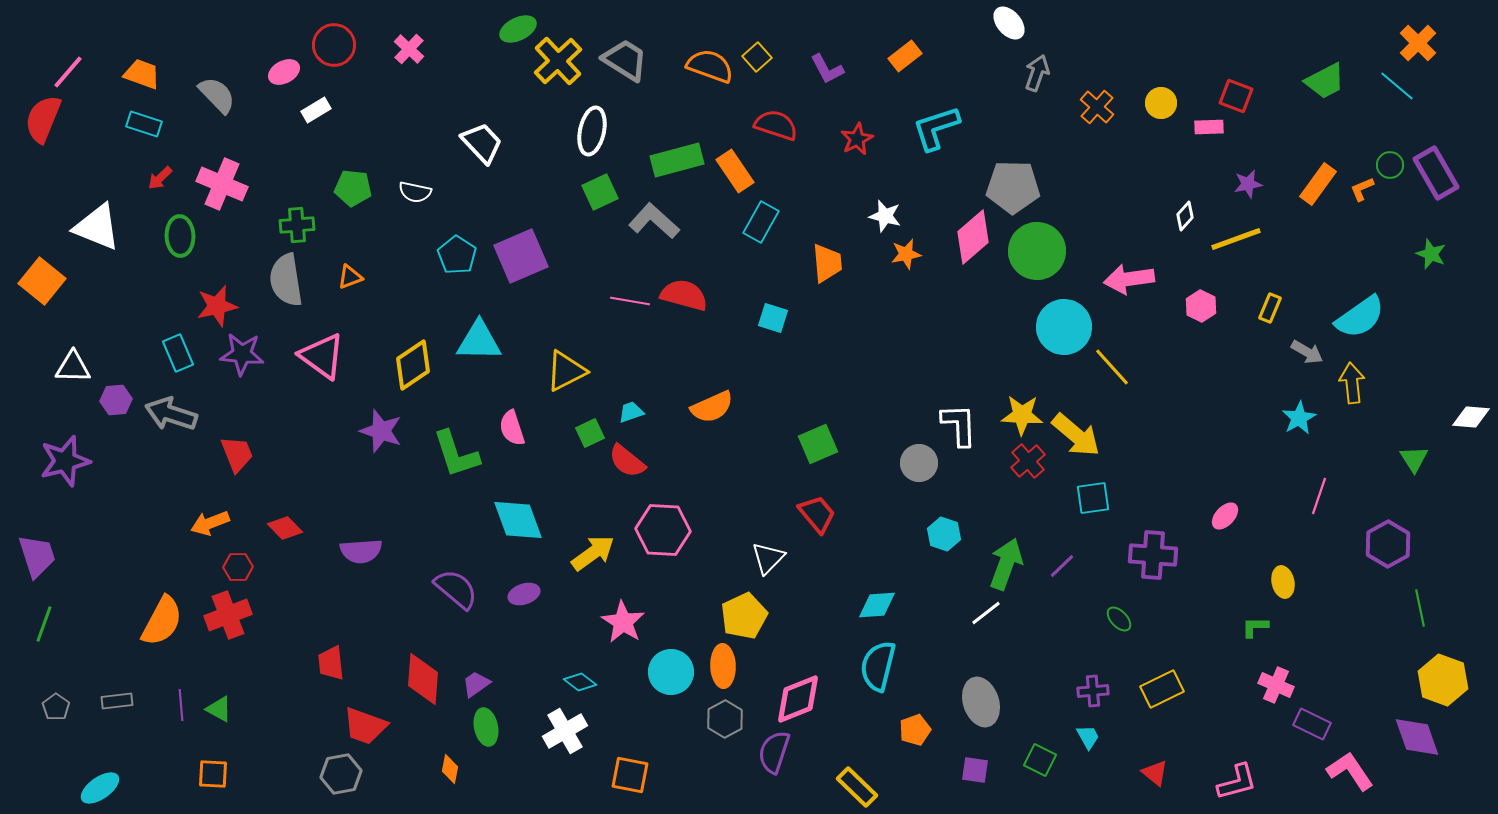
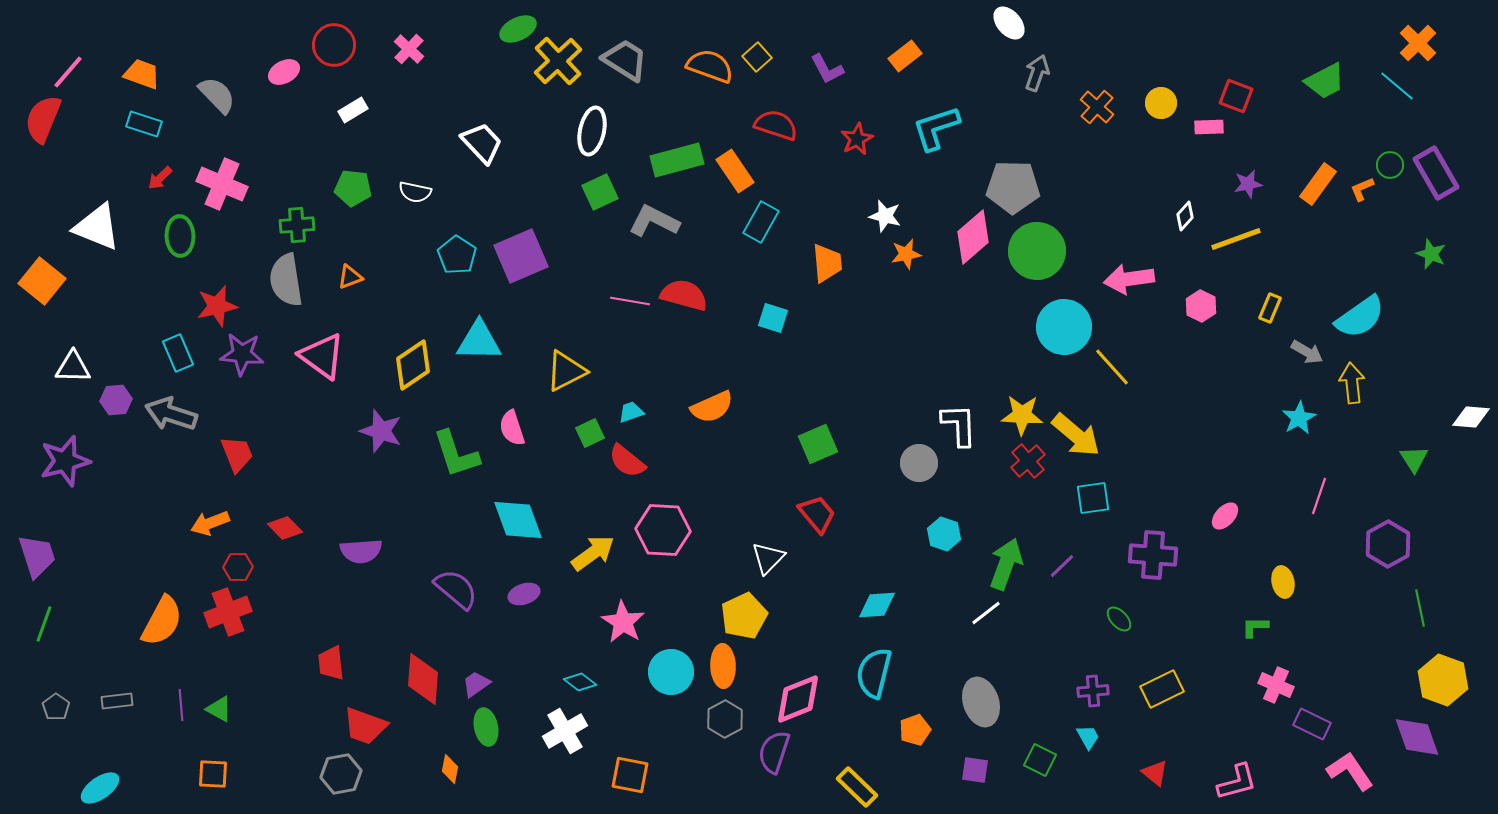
white rectangle at (316, 110): moved 37 px right
gray L-shape at (654, 221): rotated 15 degrees counterclockwise
red cross at (228, 615): moved 3 px up
cyan semicircle at (878, 666): moved 4 px left, 7 px down
